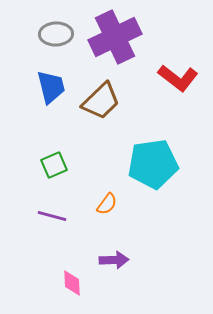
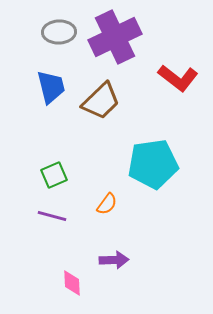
gray ellipse: moved 3 px right, 2 px up
green square: moved 10 px down
